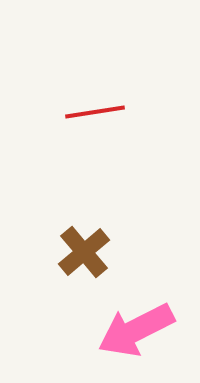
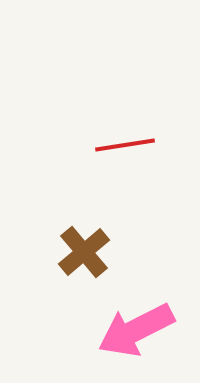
red line: moved 30 px right, 33 px down
